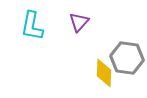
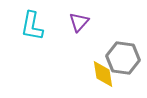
gray hexagon: moved 4 px left
yellow diamond: moved 1 px left, 1 px down; rotated 12 degrees counterclockwise
